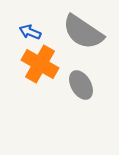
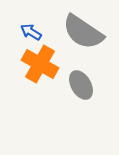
blue arrow: moved 1 px right; rotated 10 degrees clockwise
